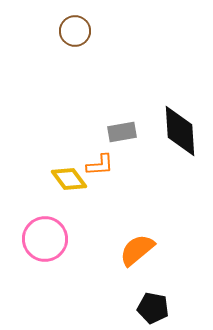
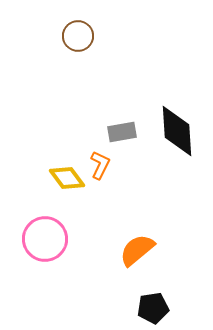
brown circle: moved 3 px right, 5 px down
black diamond: moved 3 px left
orange L-shape: rotated 60 degrees counterclockwise
yellow diamond: moved 2 px left, 1 px up
black pentagon: rotated 20 degrees counterclockwise
